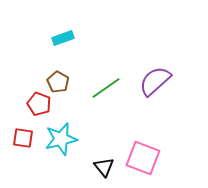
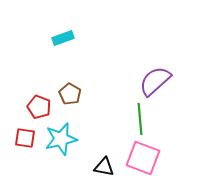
brown pentagon: moved 12 px right, 12 px down
green line: moved 34 px right, 31 px down; rotated 60 degrees counterclockwise
red pentagon: moved 3 px down
red square: moved 2 px right
black triangle: rotated 40 degrees counterclockwise
